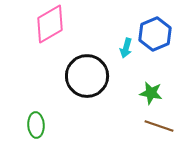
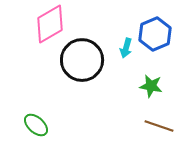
black circle: moved 5 px left, 16 px up
green star: moved 7 px up
green ellipse: rotated 45 degrees counterclockwise
